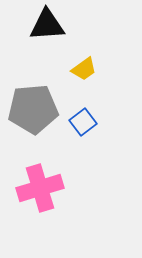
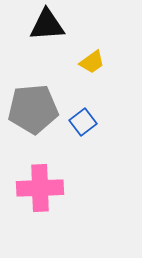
yellow trapezoid: moved 8 px right, 7 px up
pink cross: rotated 15 degrees clockwise
